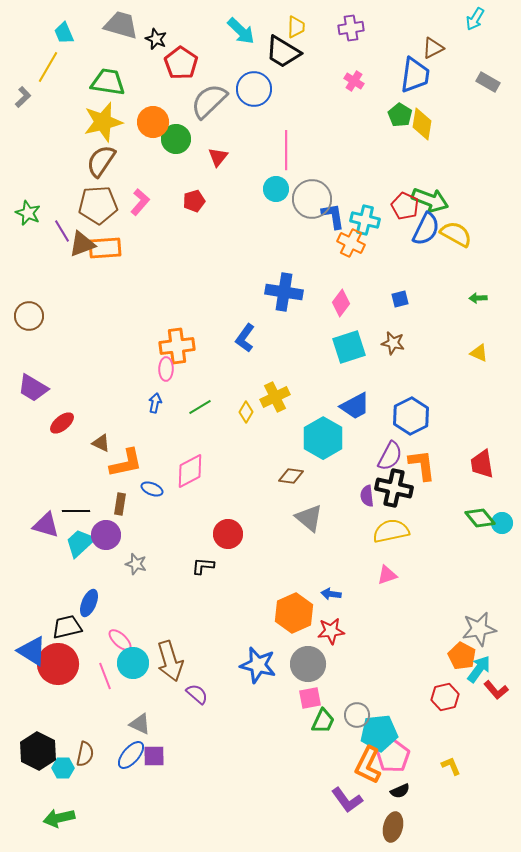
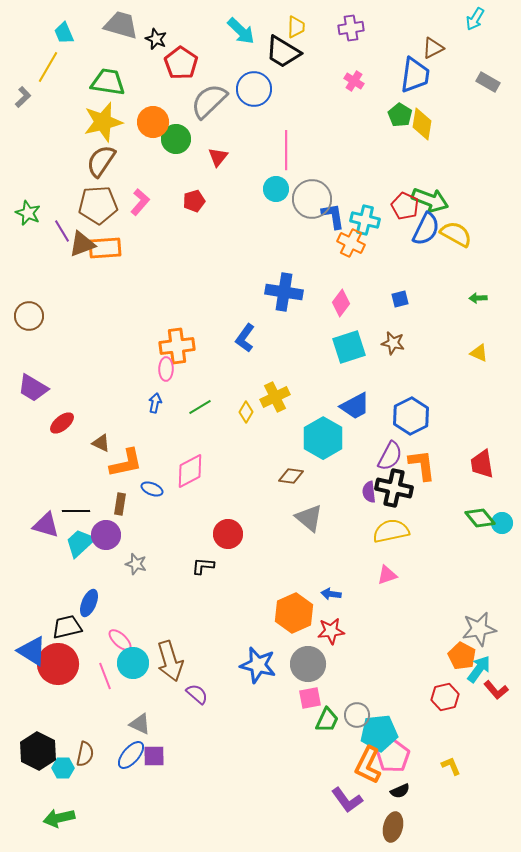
purple semicircle at (367, 496): moved 2 px right, 4 px up
green trapezoid at (323, 721): moved 4 px right, 1 px up
